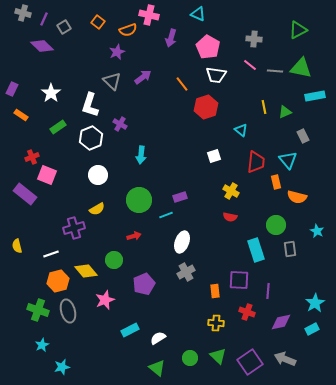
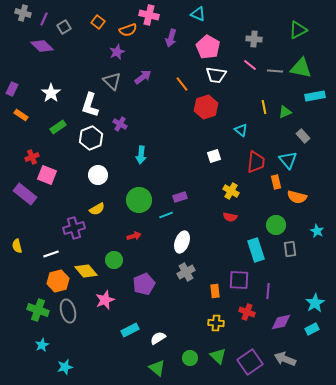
gray rectangle at (303, 136): rotated 16 degrees counterclockwise
cyan star at (62, 367): moved 3 px right
